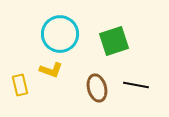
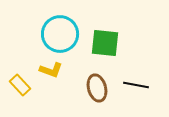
green square: moved 9 px left, 2 px down; rotated 24 degrees clockwise
yellow rectangle: rotated 30 degrees counterclockwise
